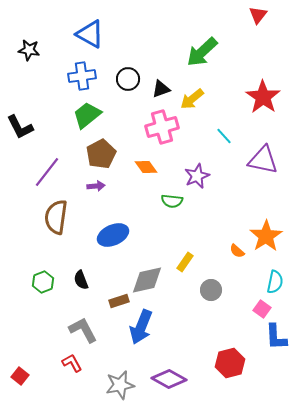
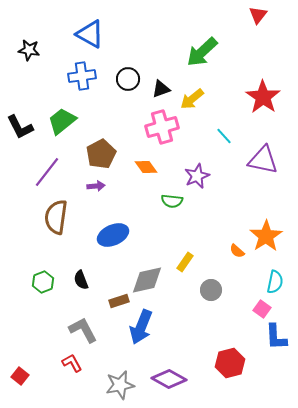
green trapezoid: moved 25 px left, 6 px down
